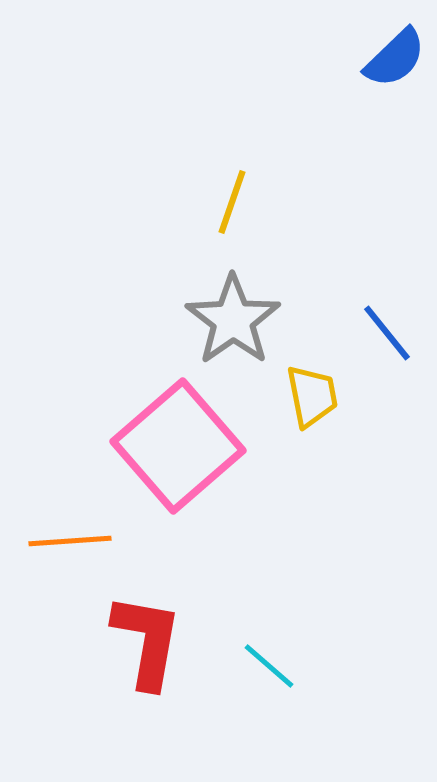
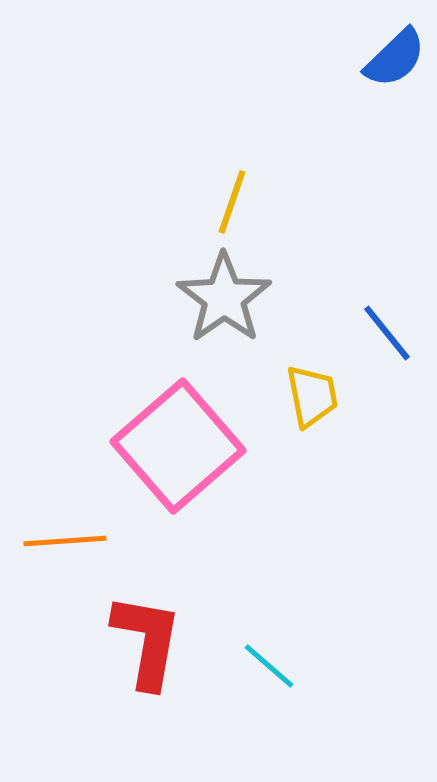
gray star: moved 9 px left, 22 px up
orange line: moved 5 px left
